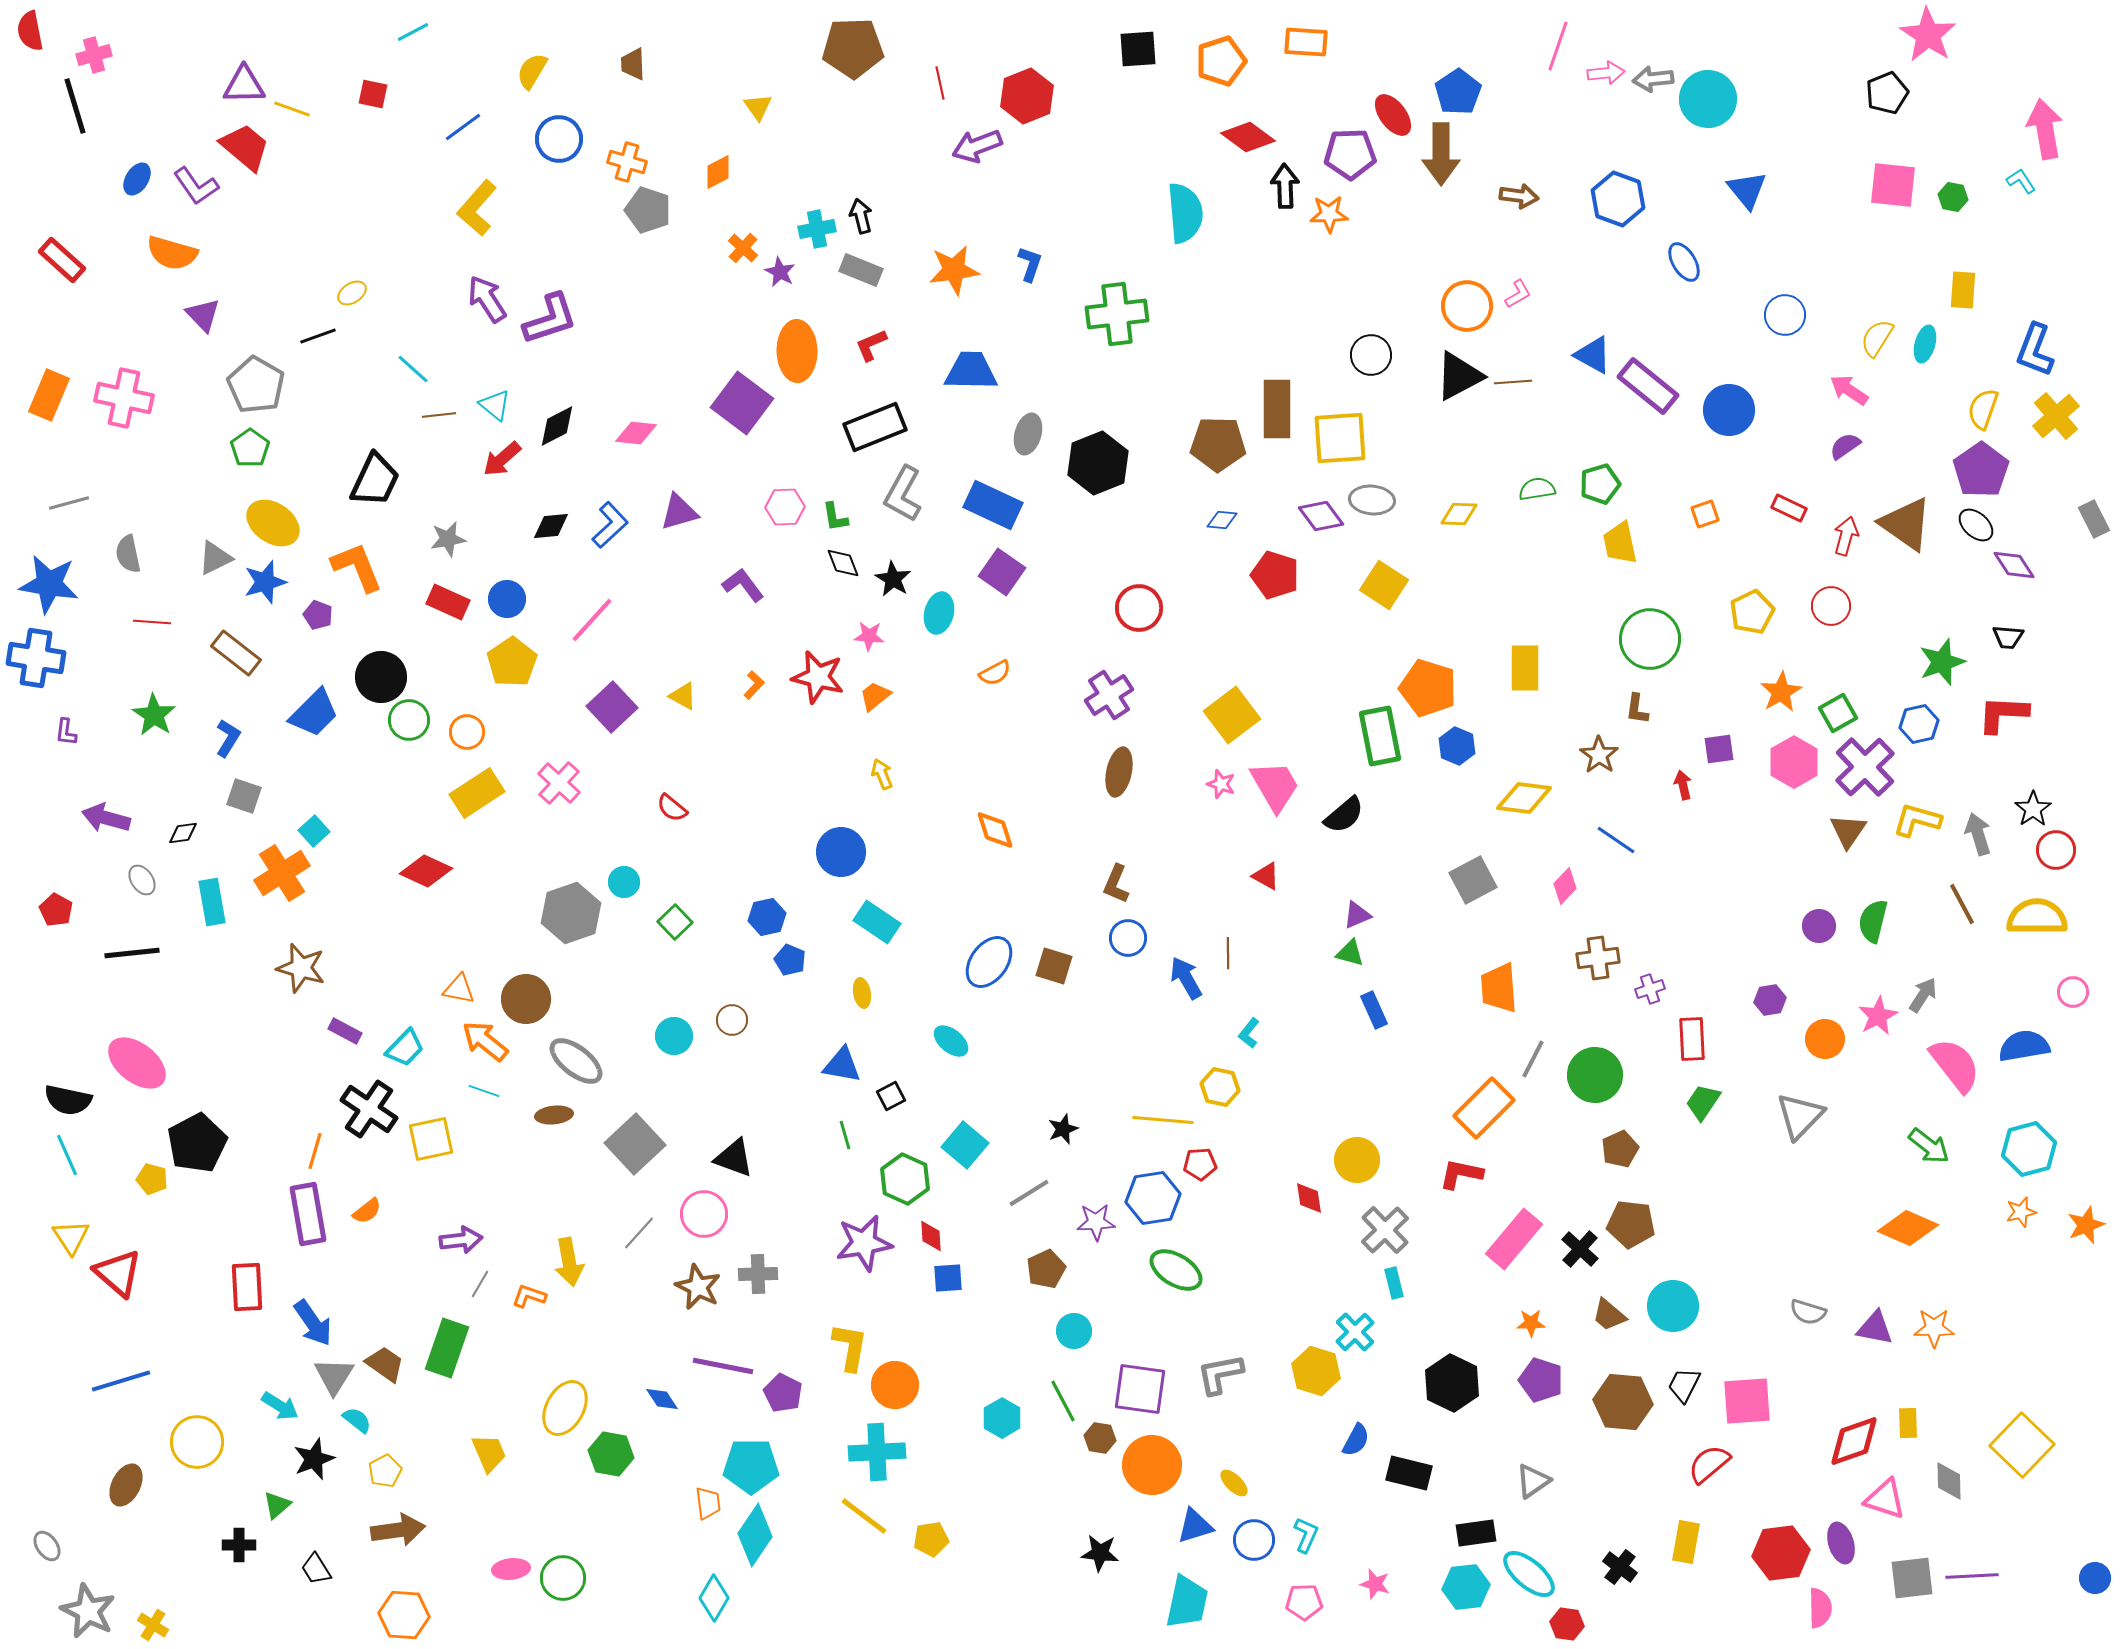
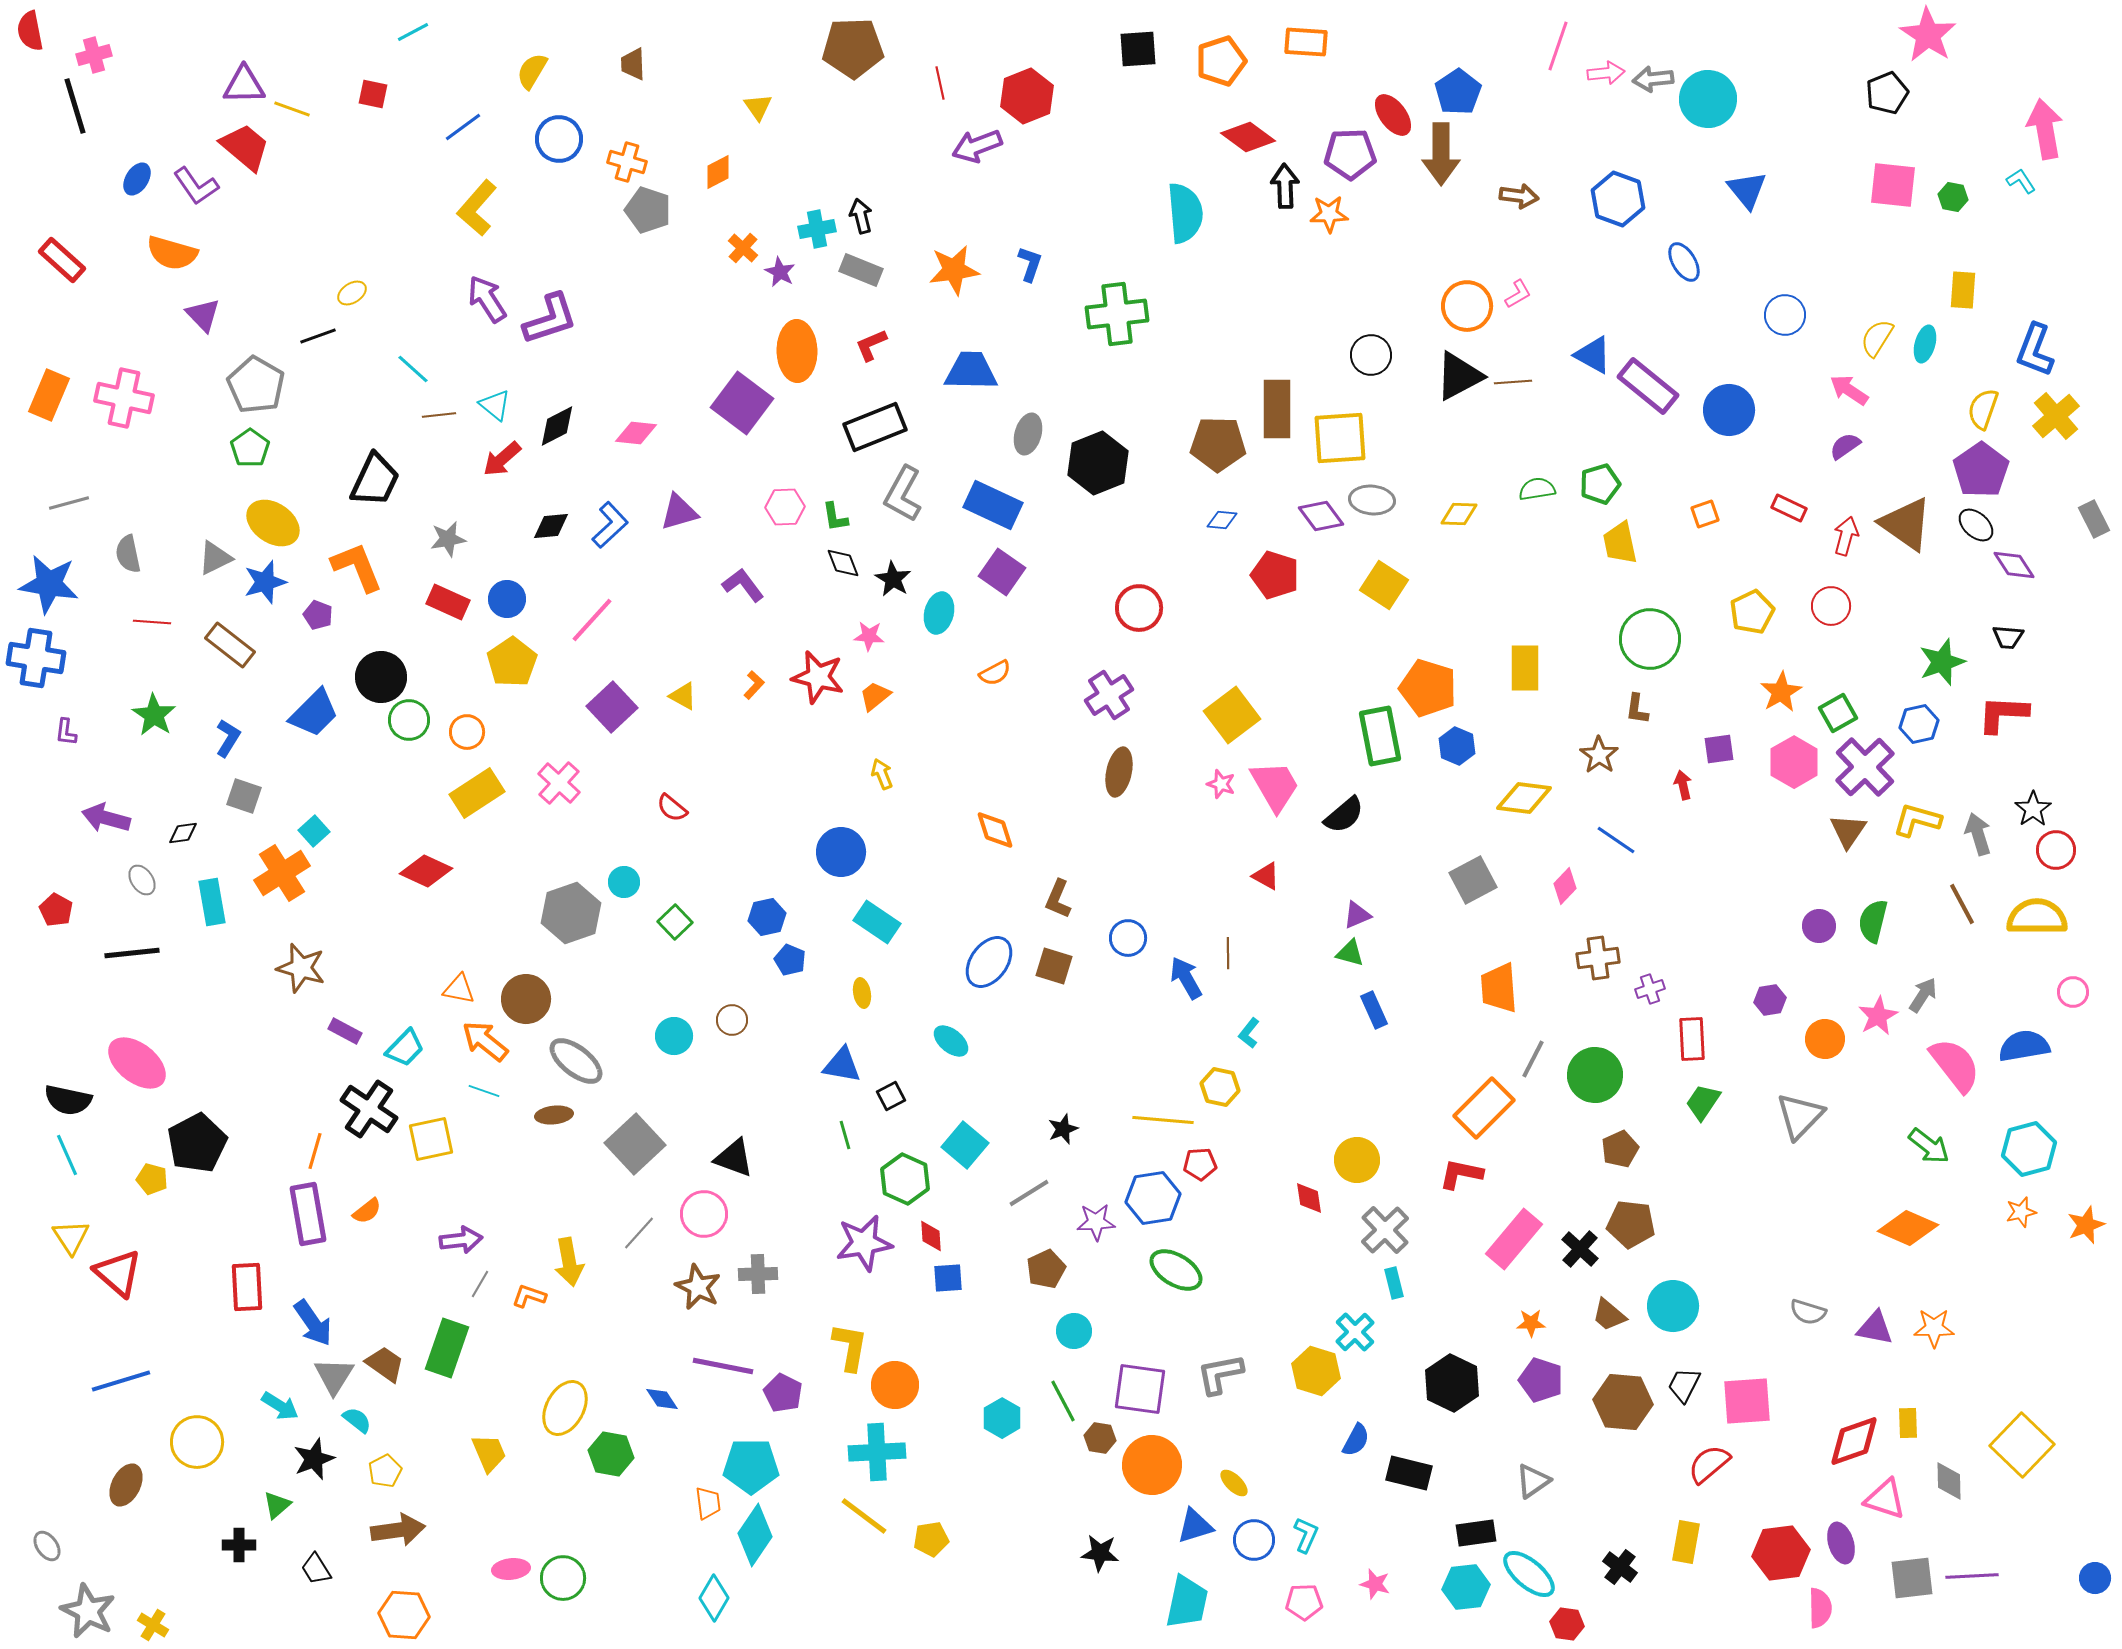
brown rectangle at (236, 653): moved 6 px left, 8 px up
brown L-shape at (1116, 884): moved 58 px left, 15 px down
